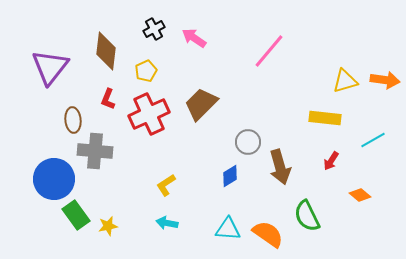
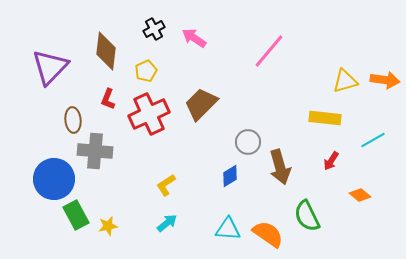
purple triangle: rotated 6 degrees clockwise
green rectangle: rotated 8 degrees clockwise
cyan arrow: rotated 130 degrees clockwise
